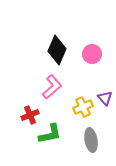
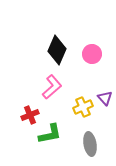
gray ellipse: moved 1 px left, 4 px down
